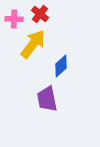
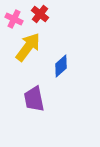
pink cross: rotated 24 degrees clockwise
yellow arrow: moved 5 px left, 3 px down
purple trapezoid: moved 13 px left
